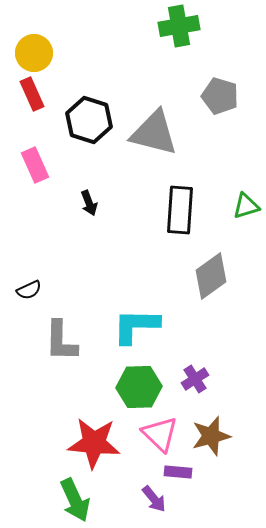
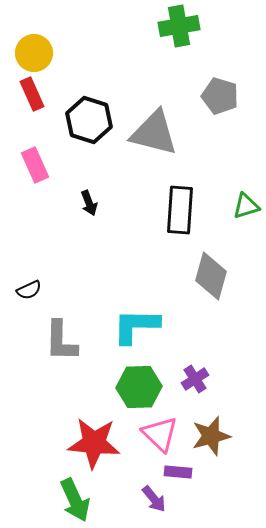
gray diamond: rotated 39 degrees counterclockwise
